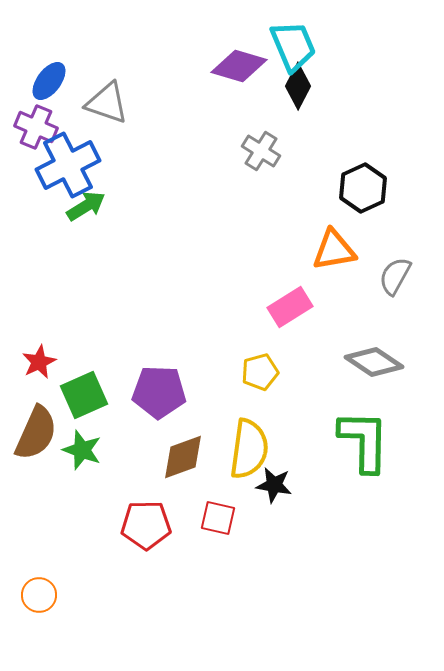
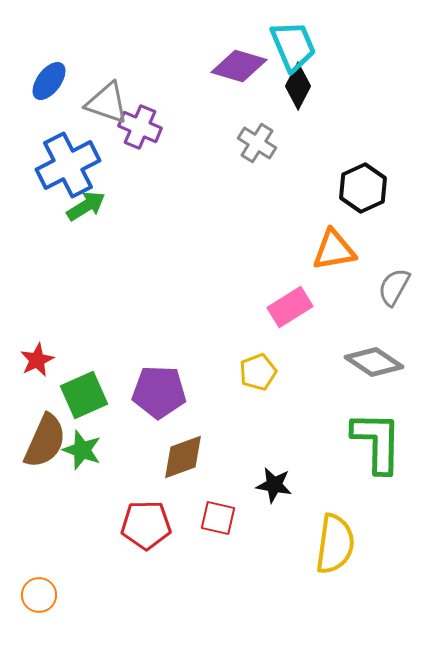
purple cross: moved 104 px right
gray cross: moved 4 px left, 8 px up
gray semicircle: moved 1 px left, 11 px down
red star: moved 2 px left, 2 px up
yellow pentagon: moved 2 px left; rotated 6 degrees counterclockwise
brown semicircle: moved 9 px right, 8 px down
green L-shape: moved 13 px right, 1 px down
yellow semicircle: moved 86 px right, 95 px down
